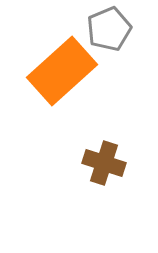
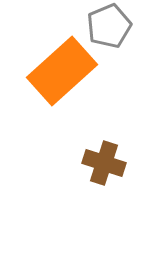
gray pentagon: moved 3 px up
